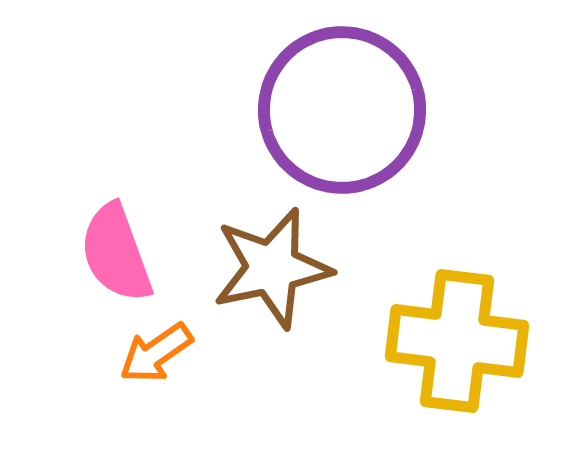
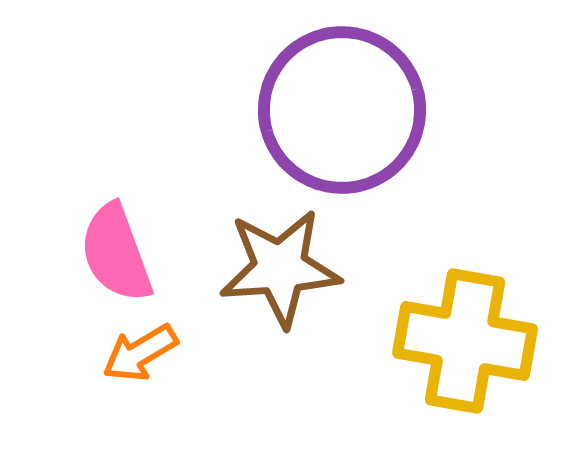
brown star: moved 8 px right; rotated 8 degrees clockwise
yellow cross: moved 8 px right; rotated 3 degrees clockwise
orange arrow: moved 16 px left; rotated 4 degrees clockwise
